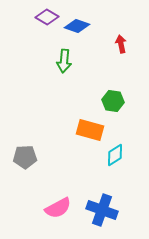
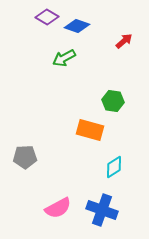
red arrow: moved 3 px right, 3 px up; rotated 60 degrees clockwise
green arrow: moved 3 px up; rotated 55 degrees clockwise
cyan diamond: moved 1 px left, 12 px down
